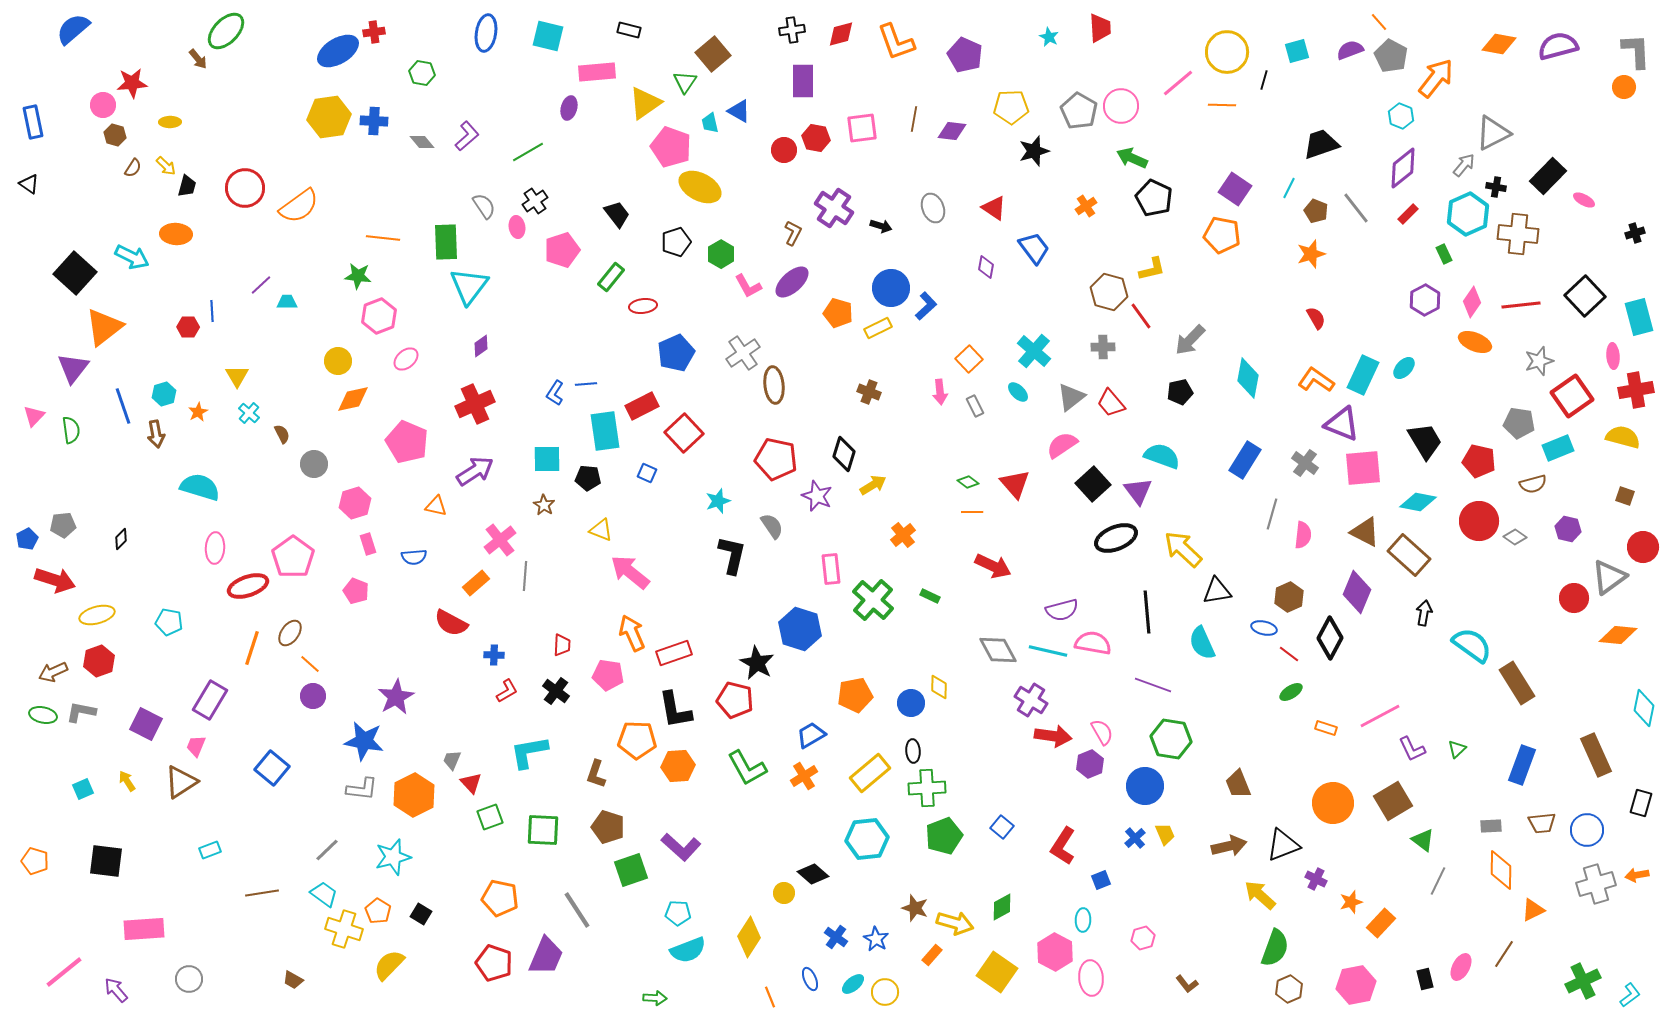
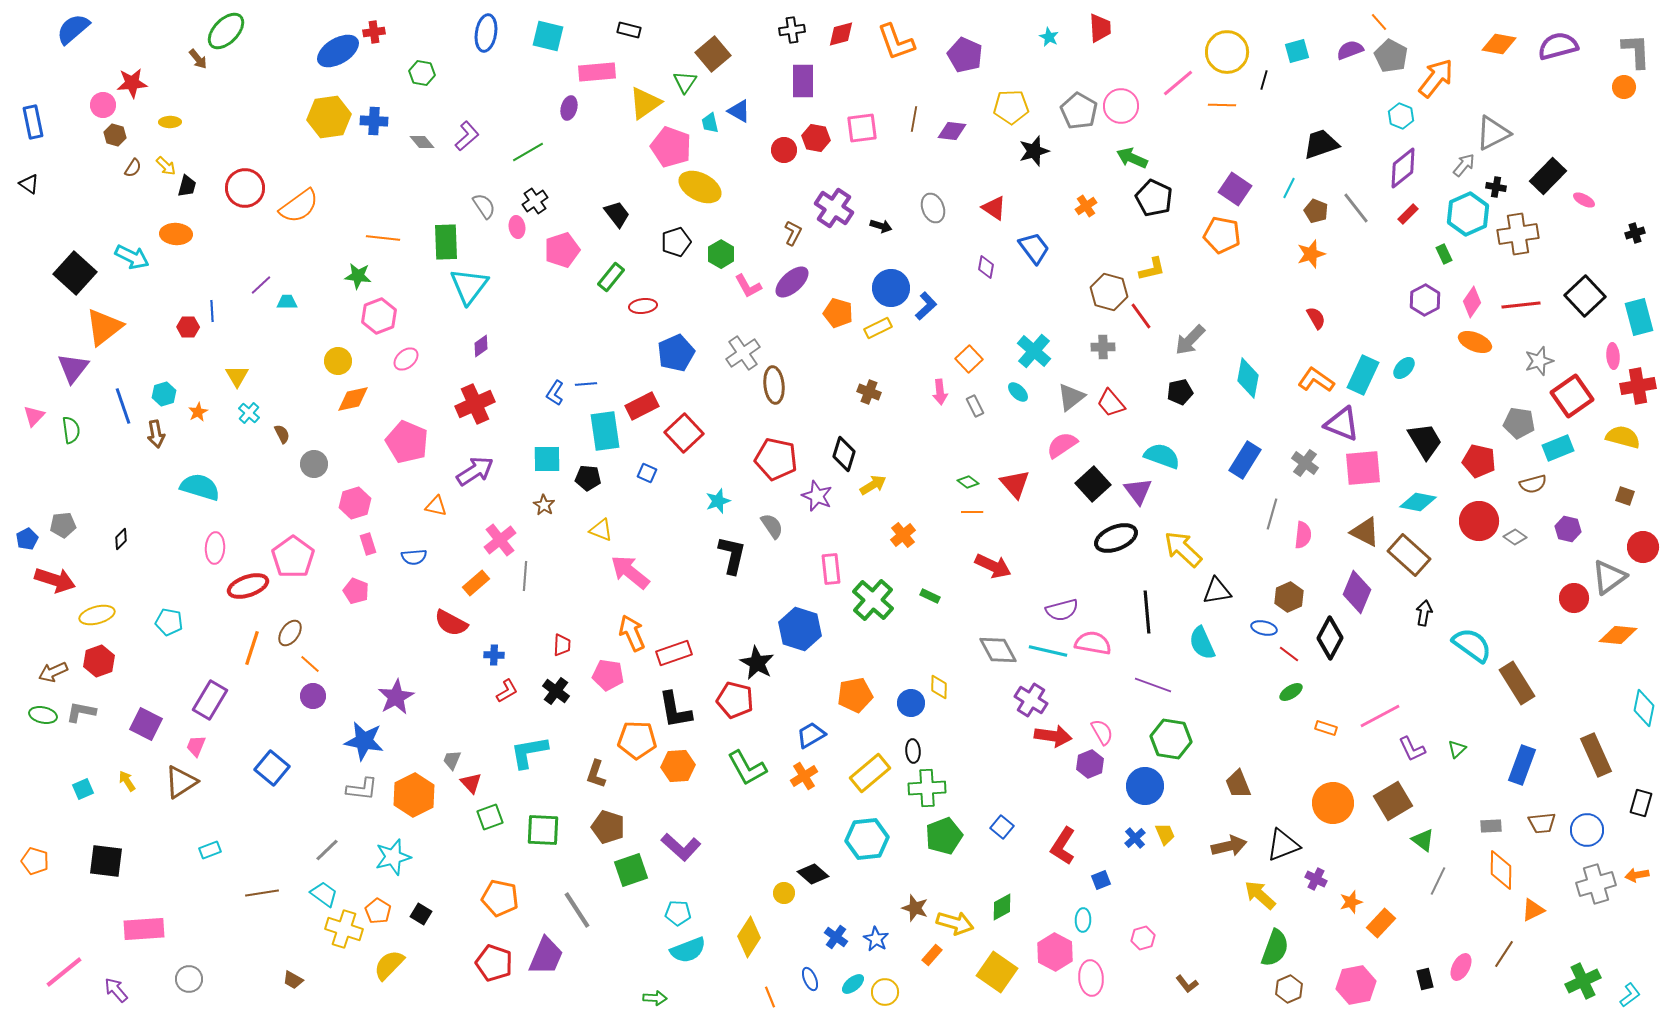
brown cross at (1518, 234): rotated 15 degrees counterclockwise
red cross at (1636, 390): moved 2 px right, 4 px up
